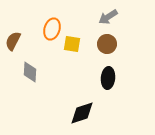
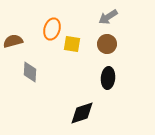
brown semicircle: rotated 48 degrees clockwise
